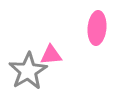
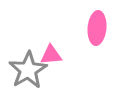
gray star: moved 1 px up
